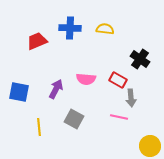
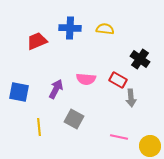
pink line: moved 20 px down
